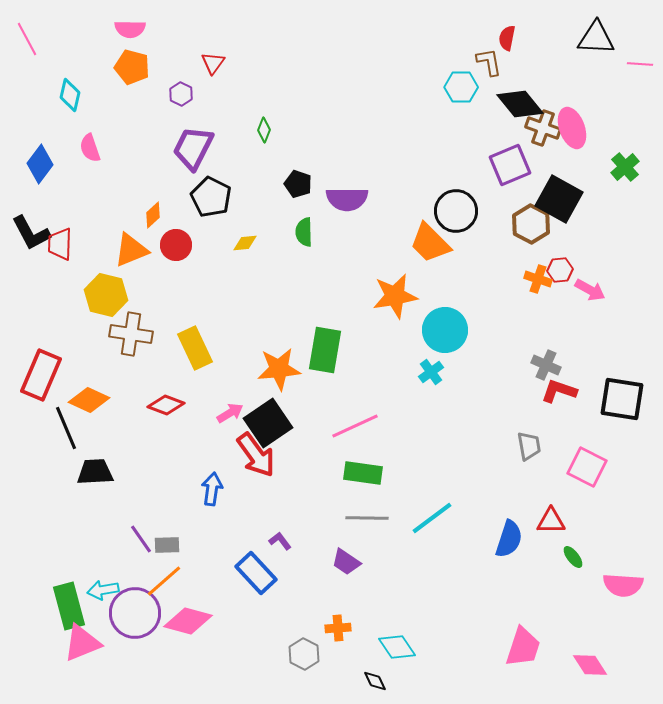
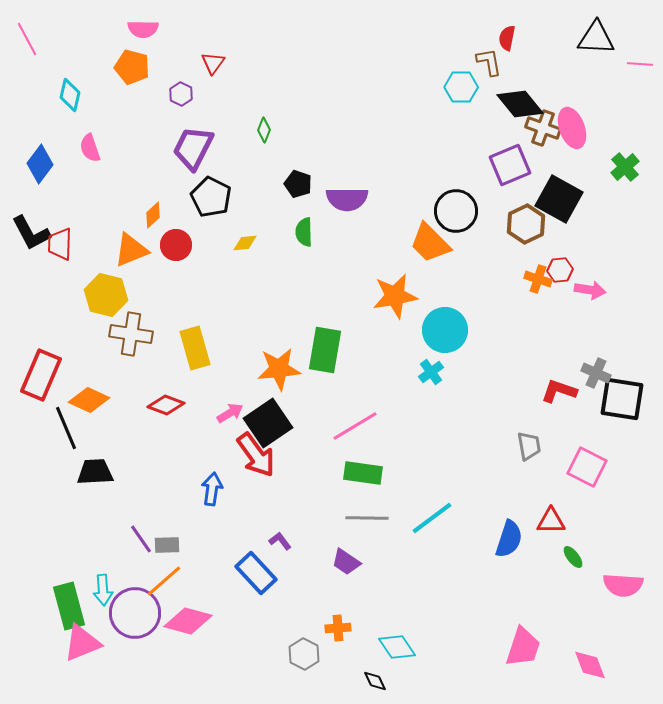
pink semicircle at (130, 29): moved 13 px right
brown hexagon at (531, 224): moved 5 px left; rotated 6 degrees clockwise
pink arrow at (590, 290): rotated 20 degrees counterclockwise
yellow rectangle at (195, 348): rotated 9 degrees clockwise
gray cross at (546, 365): moved 50 px right, 8 px down
pink line at (355, 426): rotated 6 degrees counterclockwise
cyan arrow at (103, 590): rotated 84 degrees counterclockwise
pink diamond at (590, 665): rotated 12 degrees clockwise
